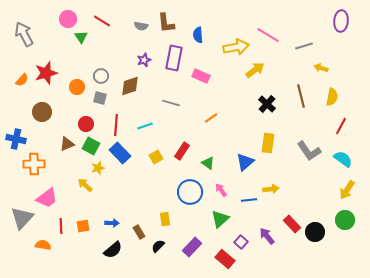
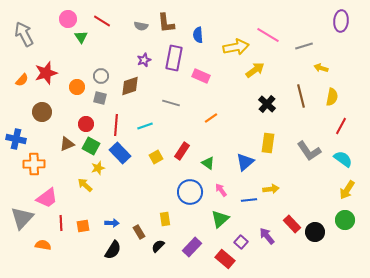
red line at (61, 226): moved 3 px up
black semicircle at (113, 250): rotated 18 degrees counterclockwise
